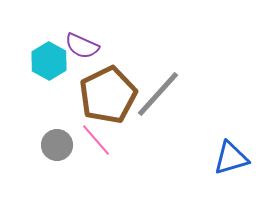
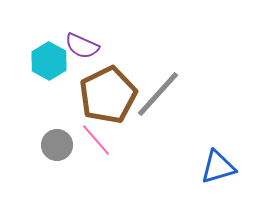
blue triangle: moved 13 px left, 9 px down
